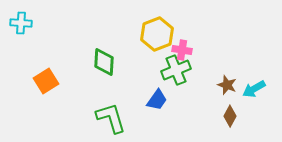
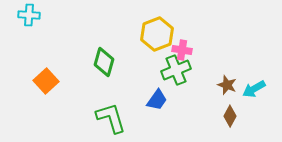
cyan cross: moved 8 px right, 8 px up
green diamond: rotated 12 degrees clockwise
orange square: rotated 10 degrees counterclockwise
